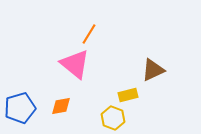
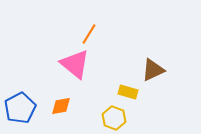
yellow rectangle: moved 3 px up; rotated 30 degrees clockwise
blue pentagon: rotated 12 degrees counterclockwise
yellow hexagon: moved 1 px right
